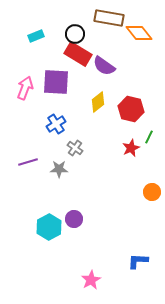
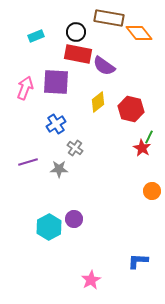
black circle: moved 1 px right, 2 px up
red rectangle: rotated 20 degrees counterclockwise
red star: moved 11 px right; rotated 18 degrees counterclockwise
orange circle: moved 1 px up
